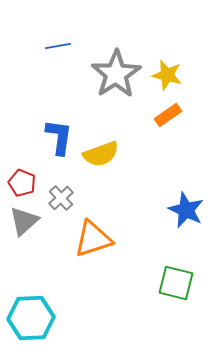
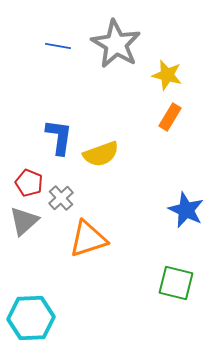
blue line: rotated 20 degrees clockwise
gray star: moved 30 px up; rotated 9 degrees counterclockwise
orange rectangle: moved 2 px right, 2 px down; rotated 24 degrees counterclockwise
red pentagon: moved 7 px right
orange triangle: moved 5 px left
